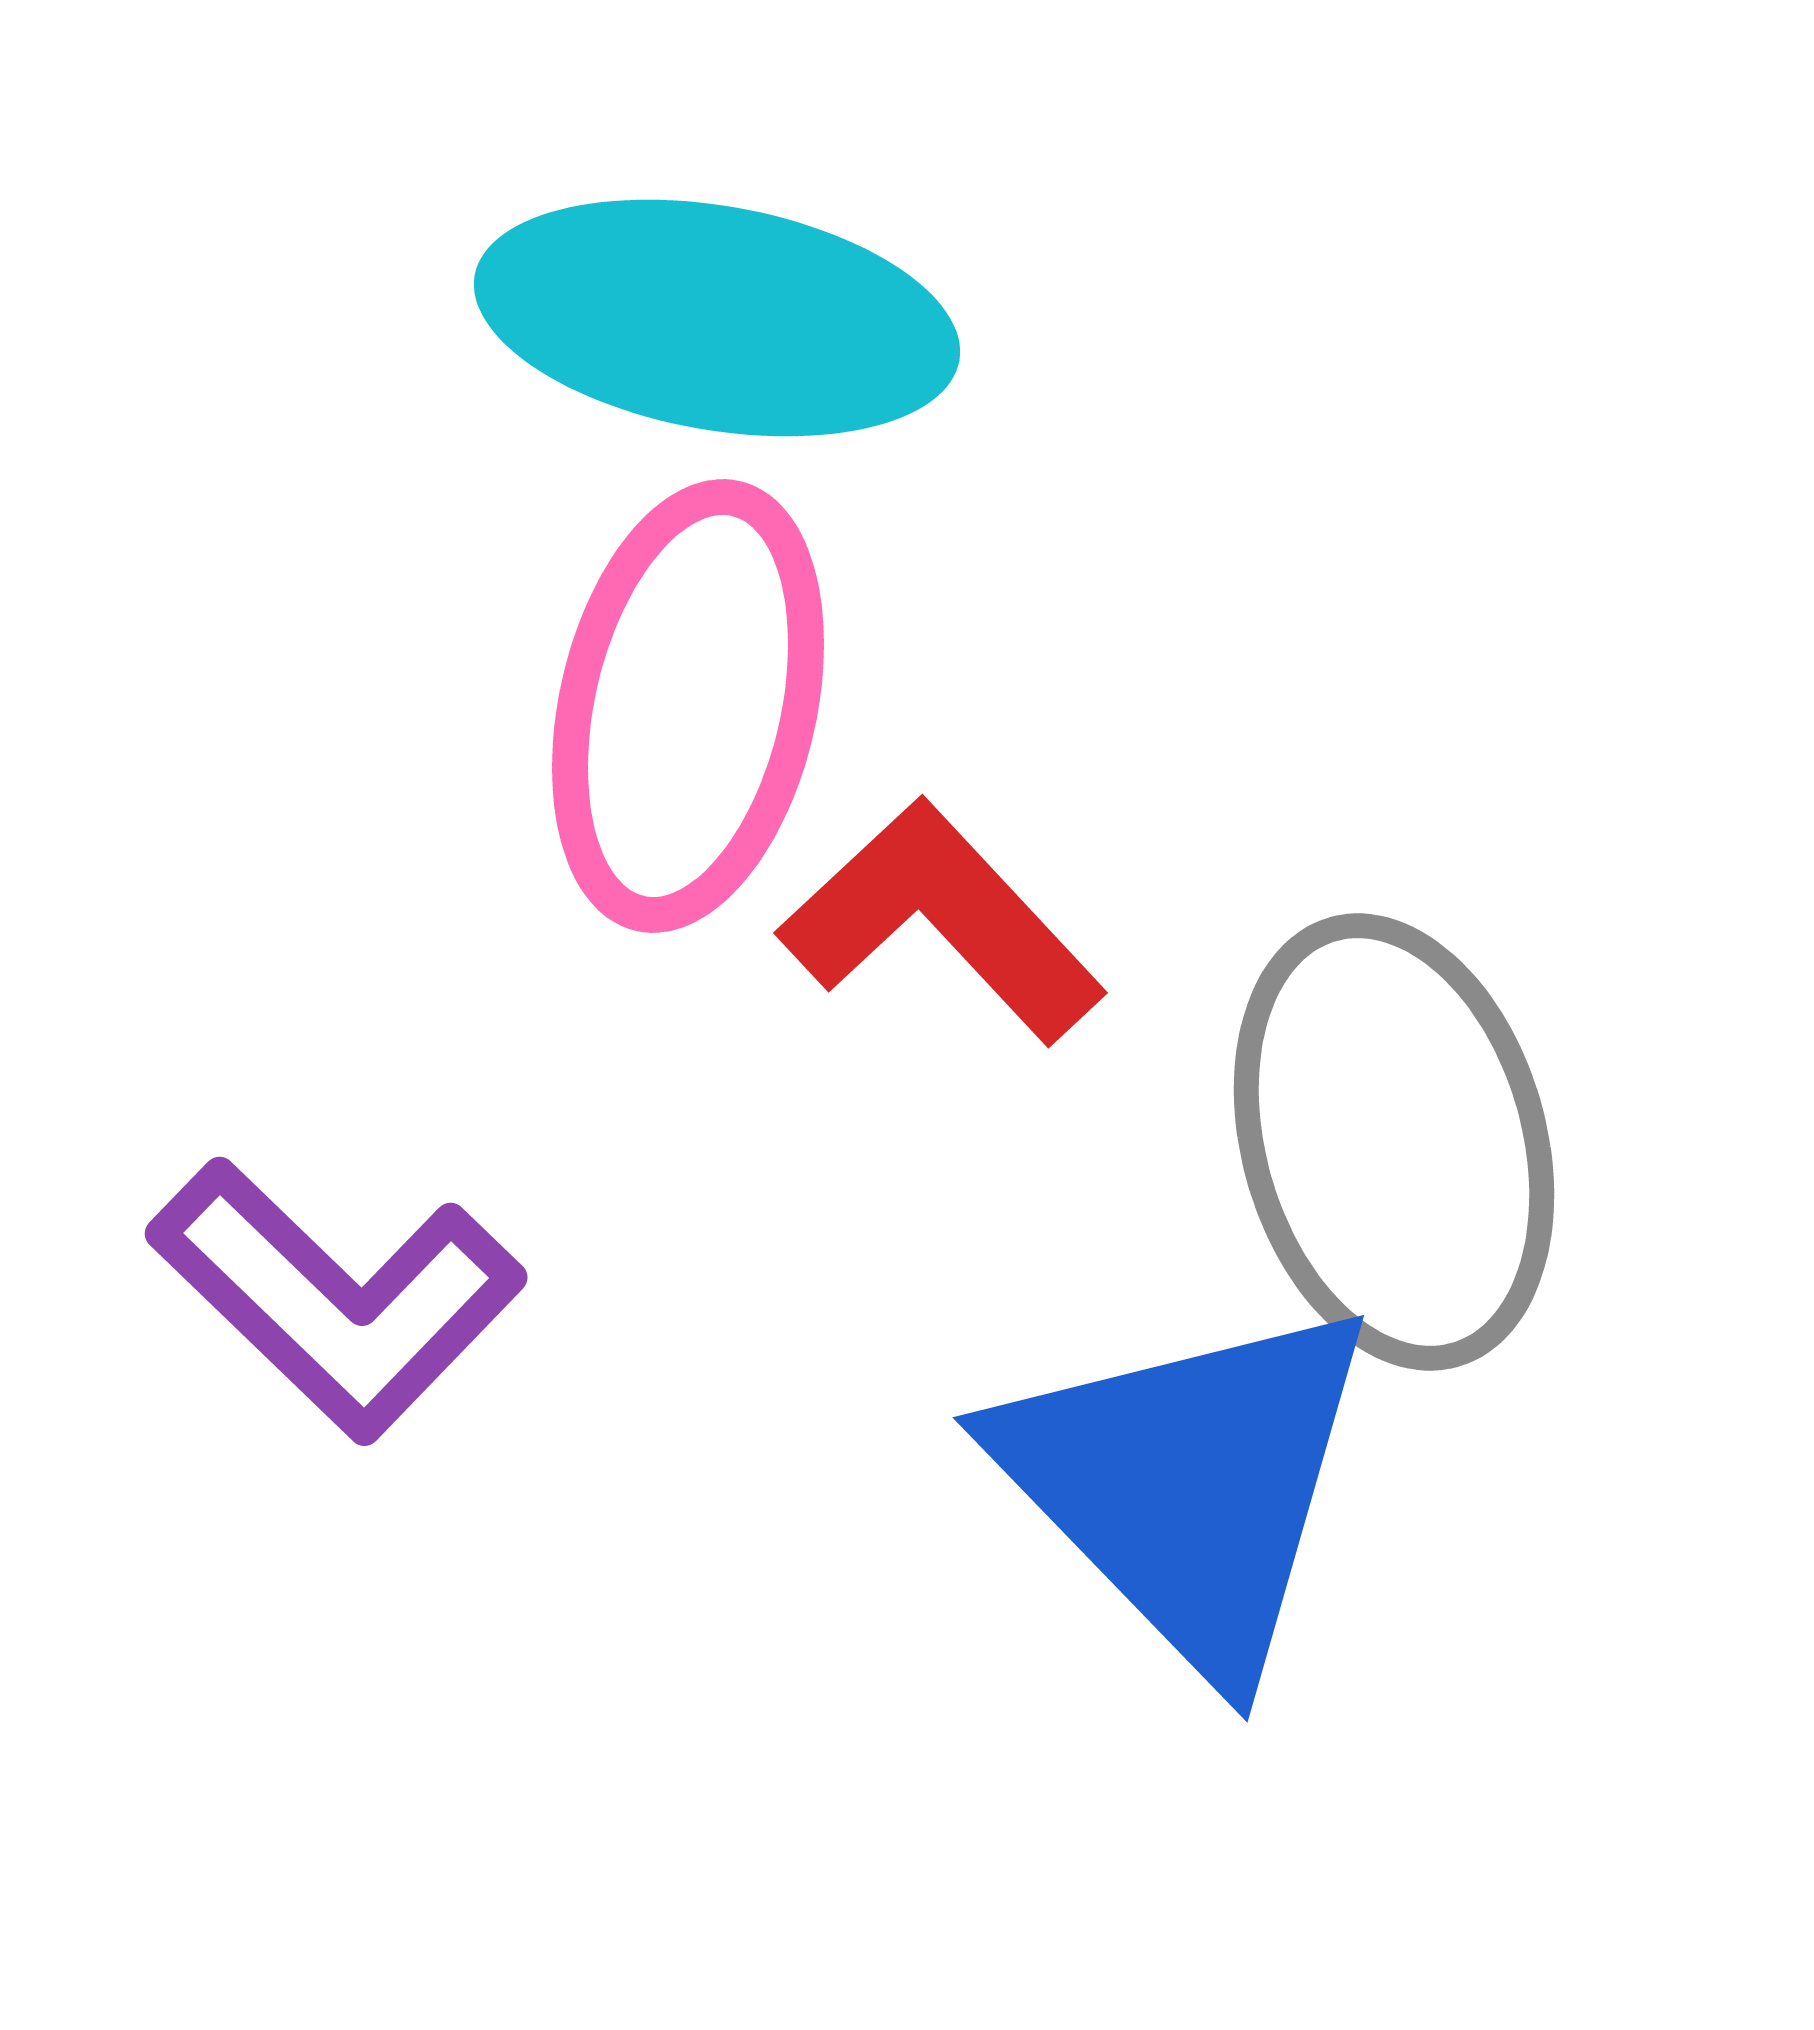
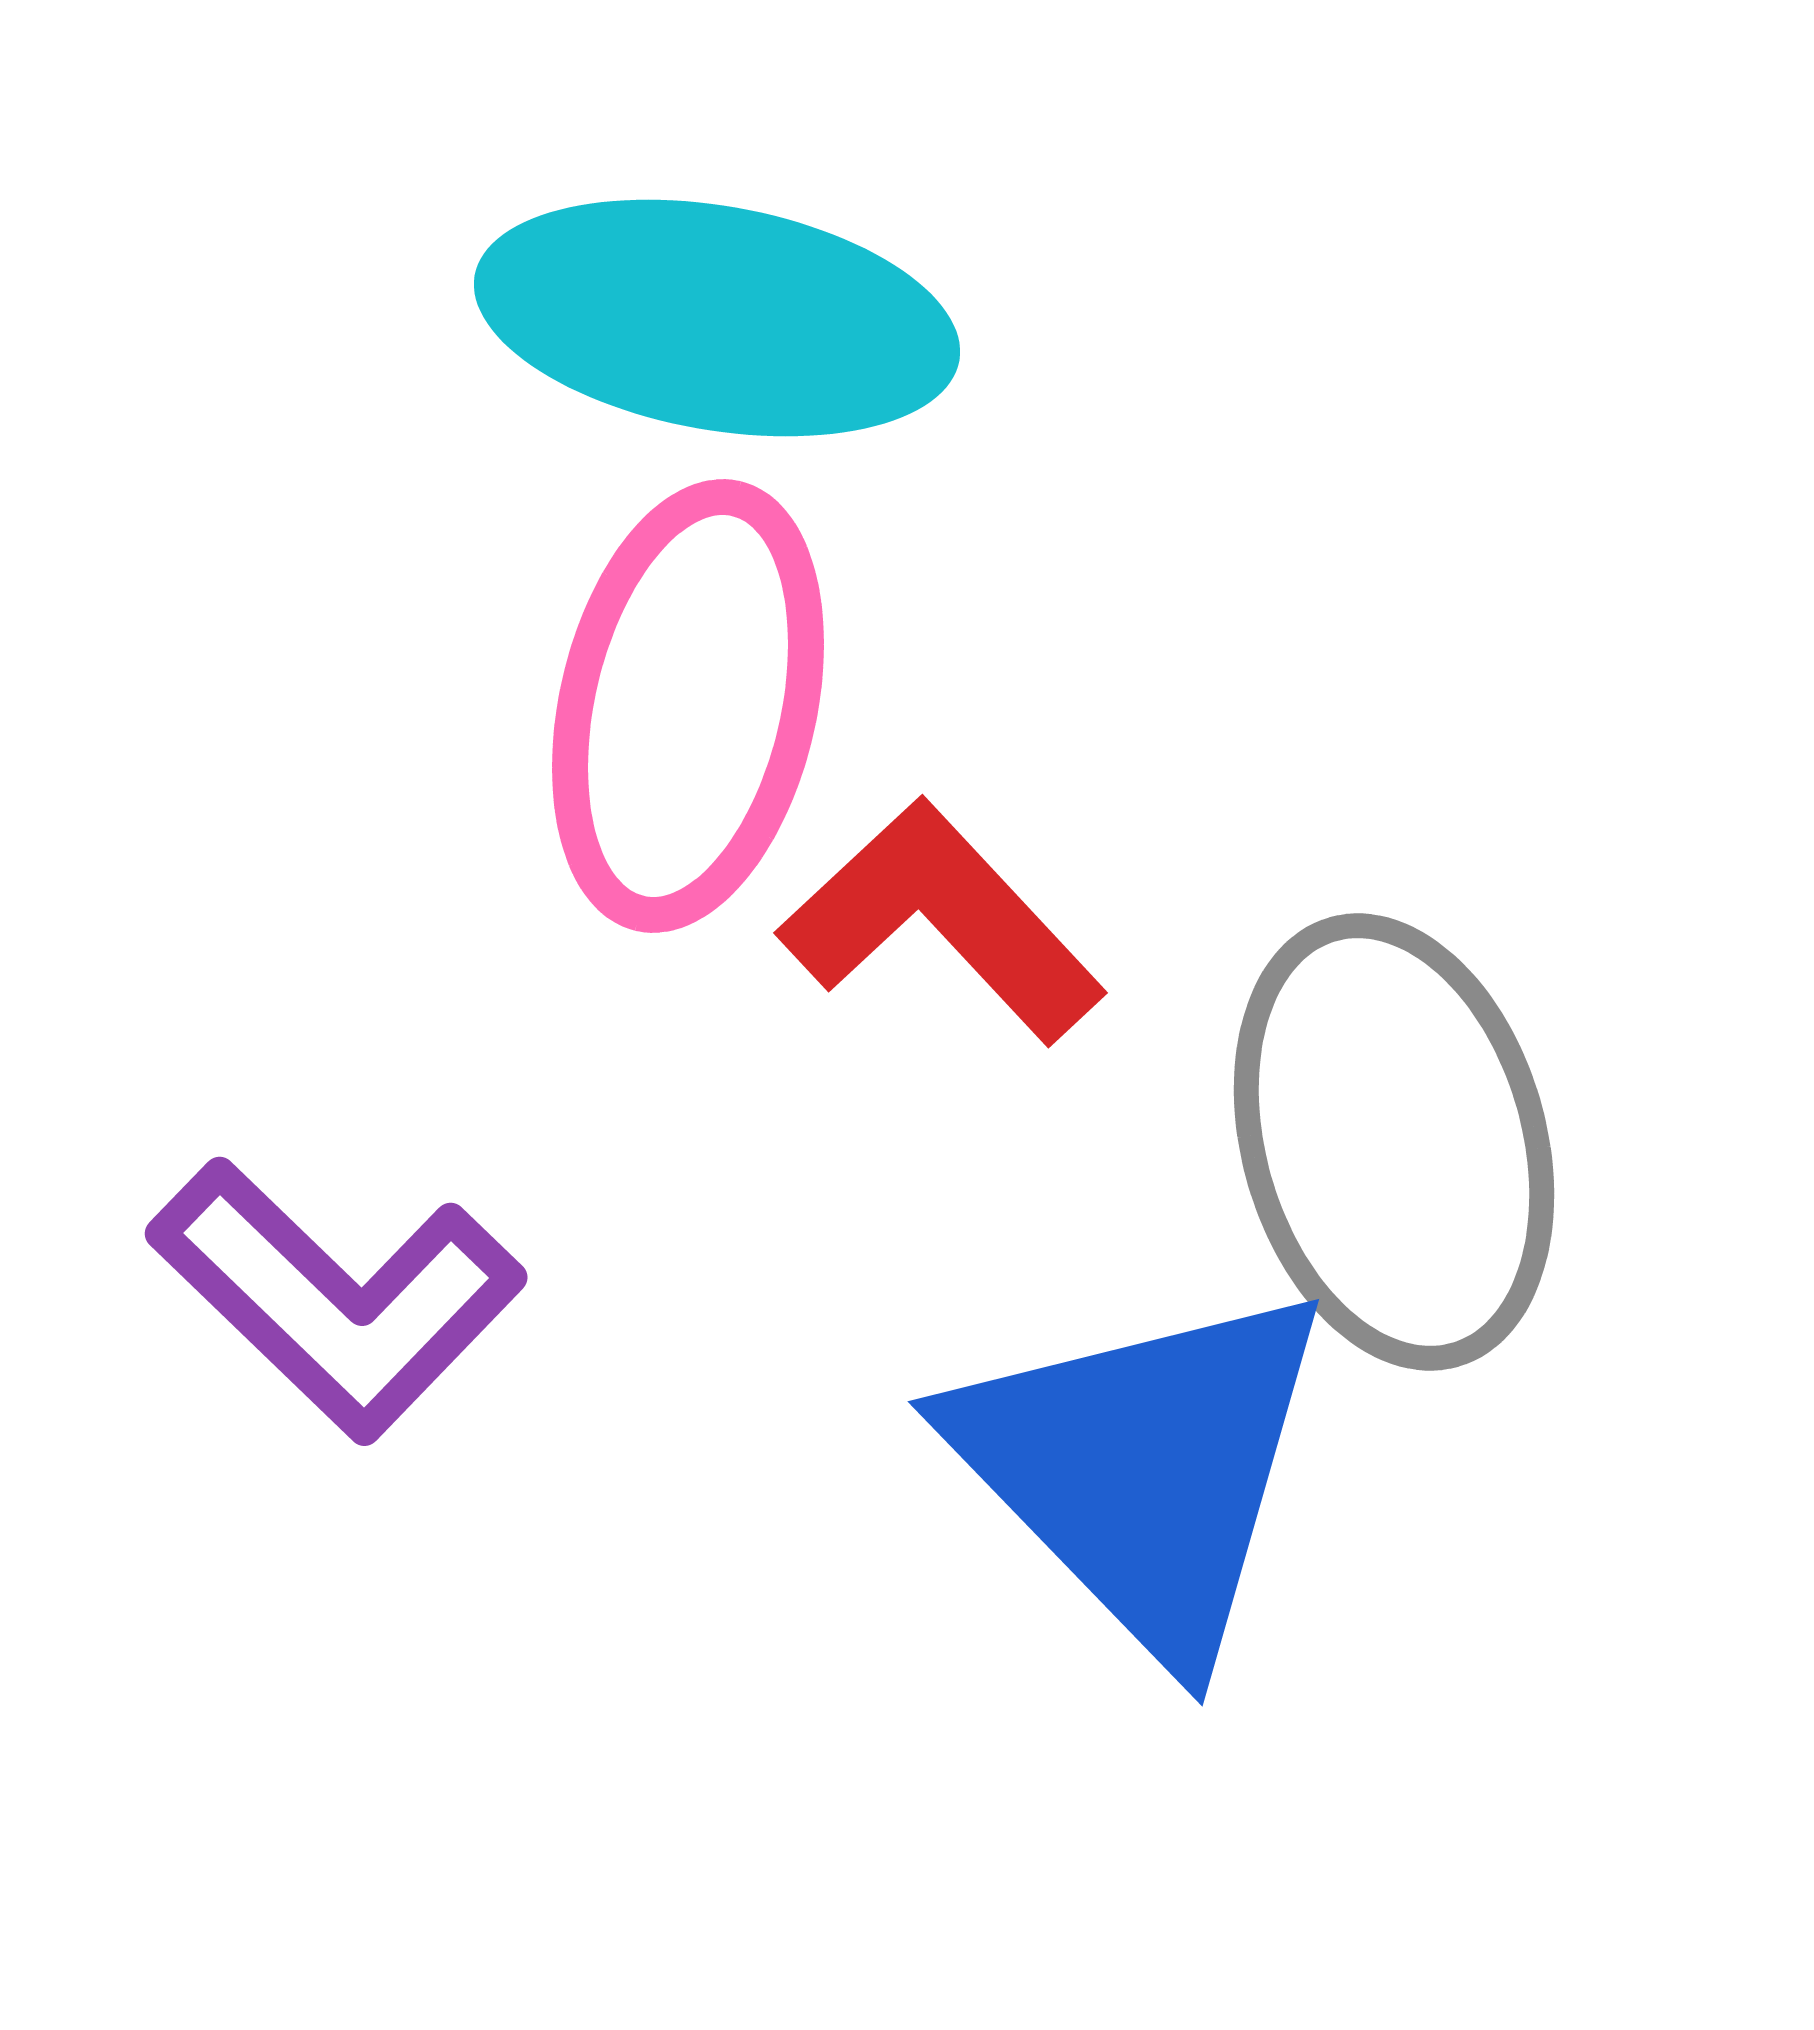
blue triangle: moved 45 px left, 16 px up
